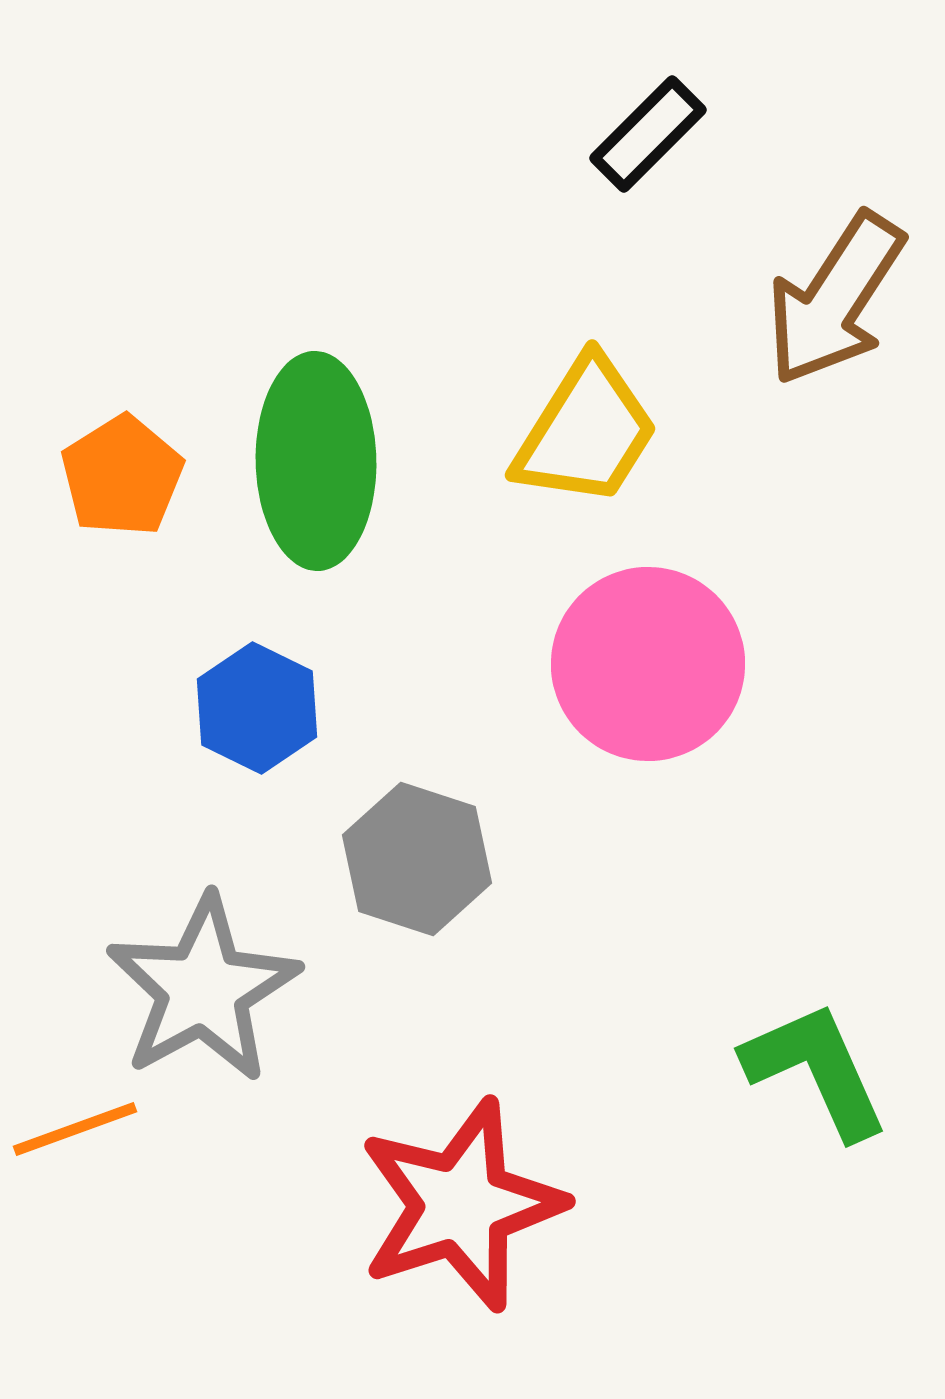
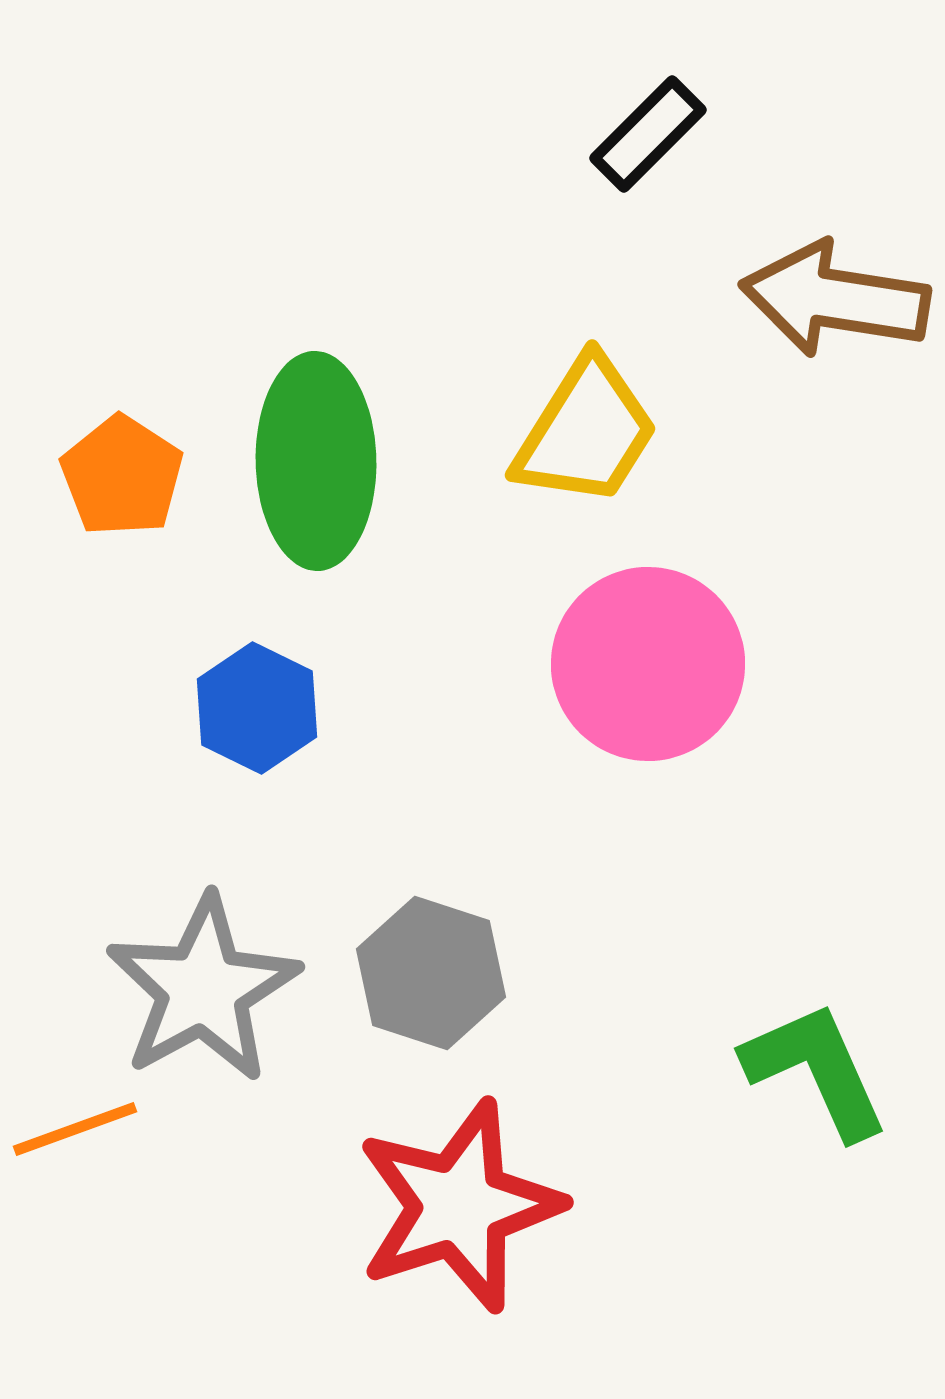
brown arrow: rotated 66 degrees clockwise
orange pentagon: rotated 7 degrees counterclockwise
gray hexagon: moved 14 px right, 114 px down
red star: moved 2 px left, 1 px down
